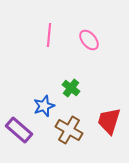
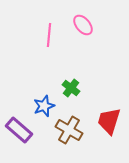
pink ellipse: moved 6 px left, 15 px up
